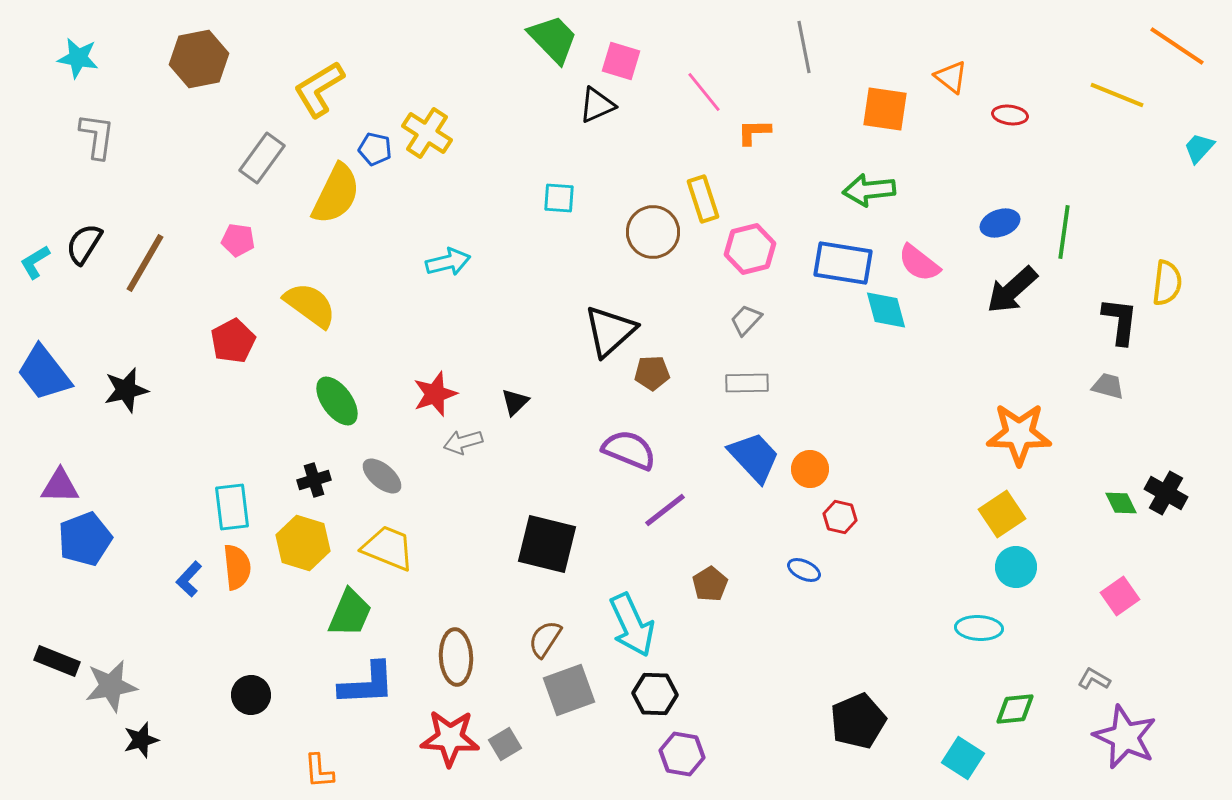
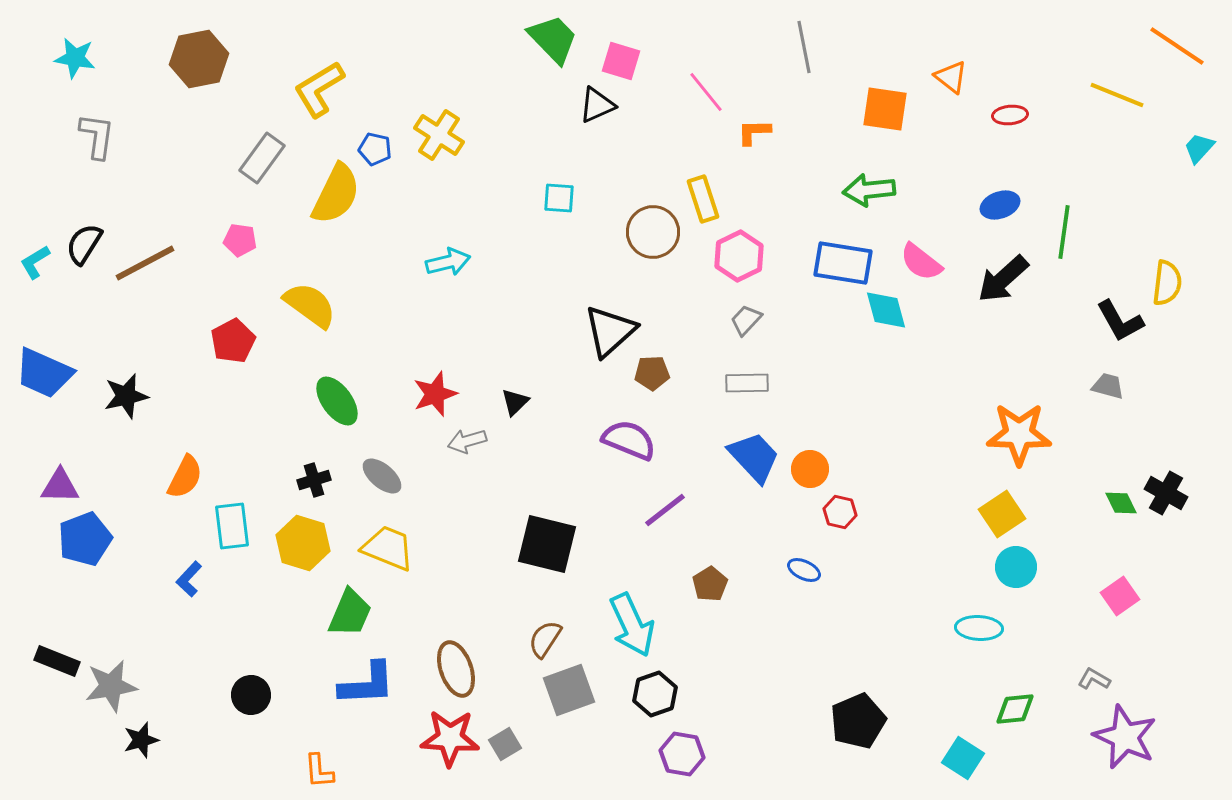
cyan star at (78, 58): moved 3 px left
pink line at (704, 92): moved 2 px right
red ellipse at (1010, 115): rotated 12 degrees counterclockwise
yellow cross at (427, 133): moved 12 px right, 2 px down
blue ellipse at (1000, 223): moved 18 px up
pink pentagon at (238, 240): moved 2 px right
pink hexagon at (750, 249): moved 11 px left, 7 px down; rotated 12 degrees counterclockwise
brown line at (145, 263): rotated 32 degrees clockwise
pink semicircle at (919, 263): moved 2 px right, 1 px up
black arrow at (1012, 290): moved 9 px left, 11 px up
black L-shape at (1120, 321): rotated 144 degrees clockwise
blue trapezoid at (44, 373): rotated 28 degrees counterclockwise
black star at (126, 390): moved 6 px down
gray arrow at (463, 442): moved 4 px right, 1 px up
purple semicircle at (629, 450): moved 10 px up
cyan rectangle at (232, 507): moved 19 px down
red hexagon at (840, 517): moved 5 px up
orange semicircle at (237, 567): moved 52 px left, 90 px up; rotated 33 degrees clockwise
brown ellipse at (456, 657): moved 12 px down; rotated 16 degrees counterclockwise
black hexagon at (655, 694): rotated 21 degrees counterclockwise
